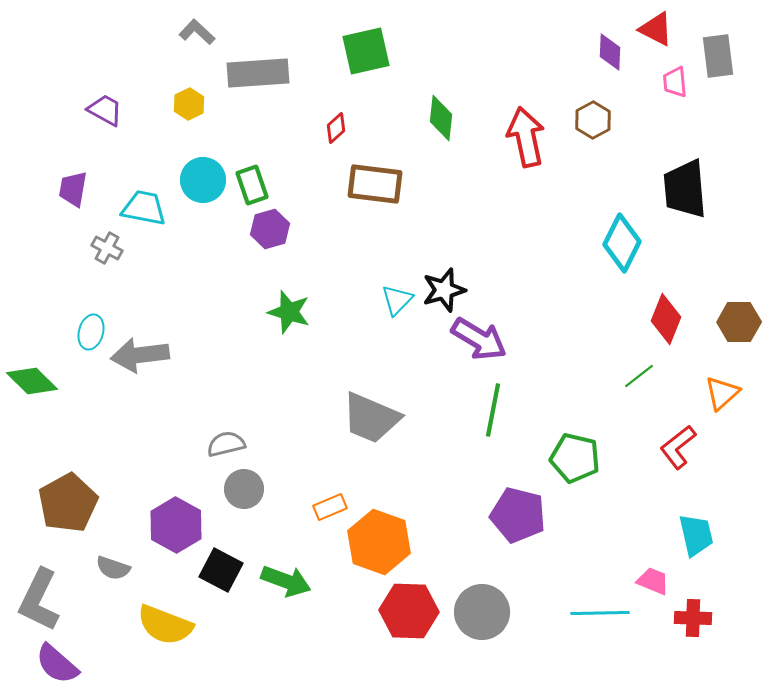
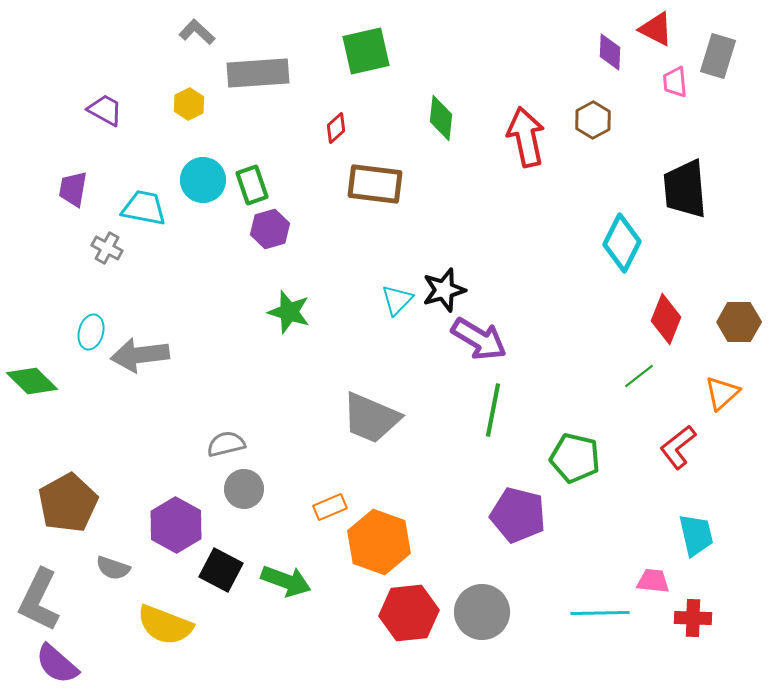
gray rectangle at (718, 56): rotated 24 degrees clockwise
pink trapezoid at (653, 581): rotated 16 degrees counterclockwise
red hexagon at (409, 611): moved 2 px down; rotated 8 degrees counterclockwise
